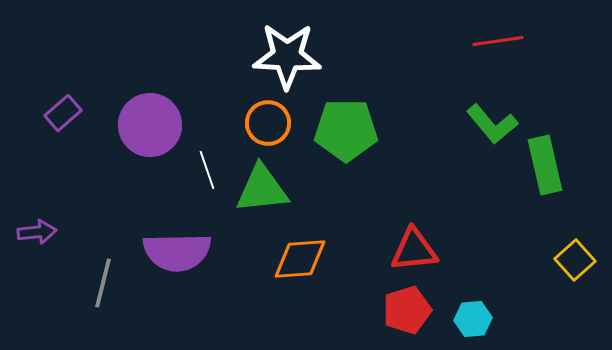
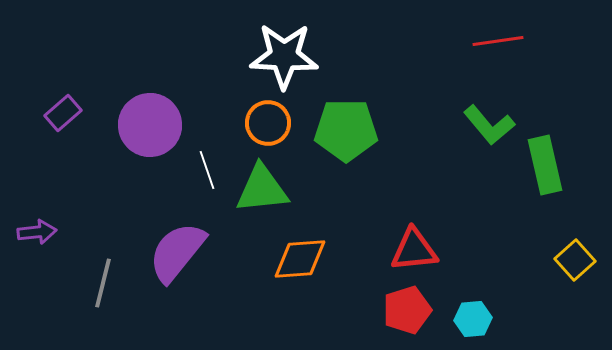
white star: moved 3 px left
green L-shape: moved 3 px left, 1 px down
purple semicircle: rotated 130 degrees clockwise
